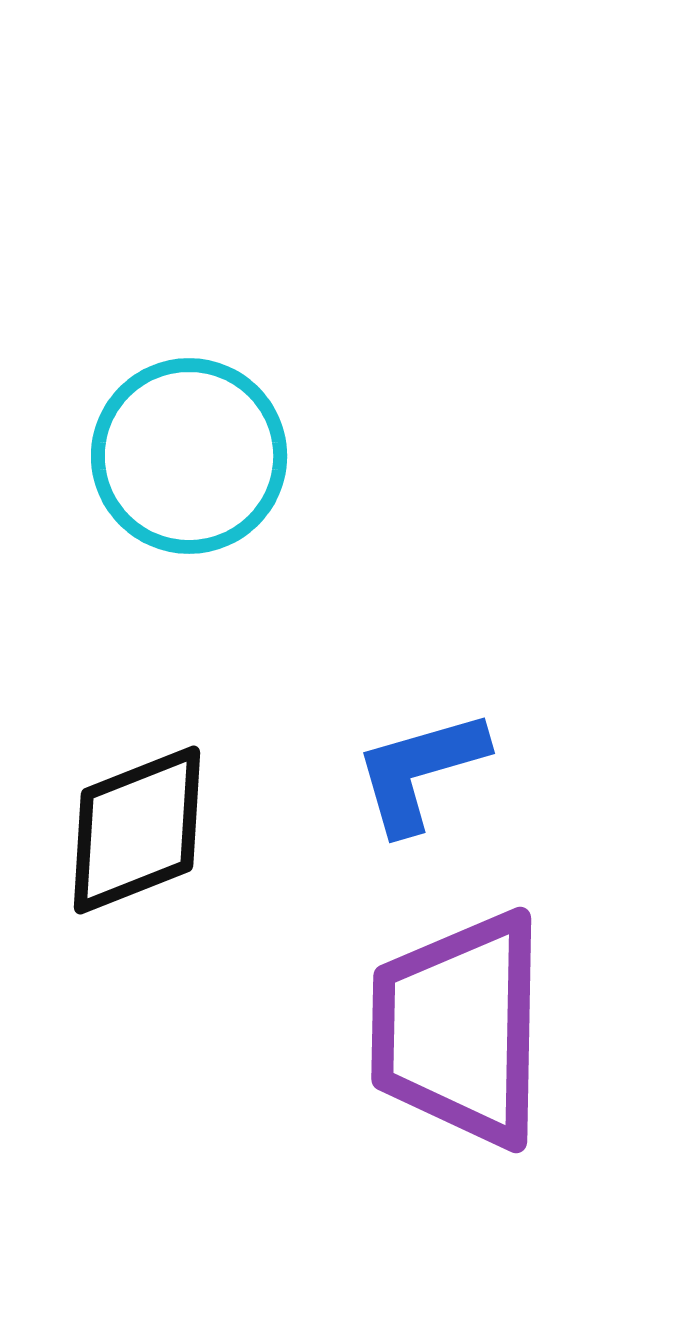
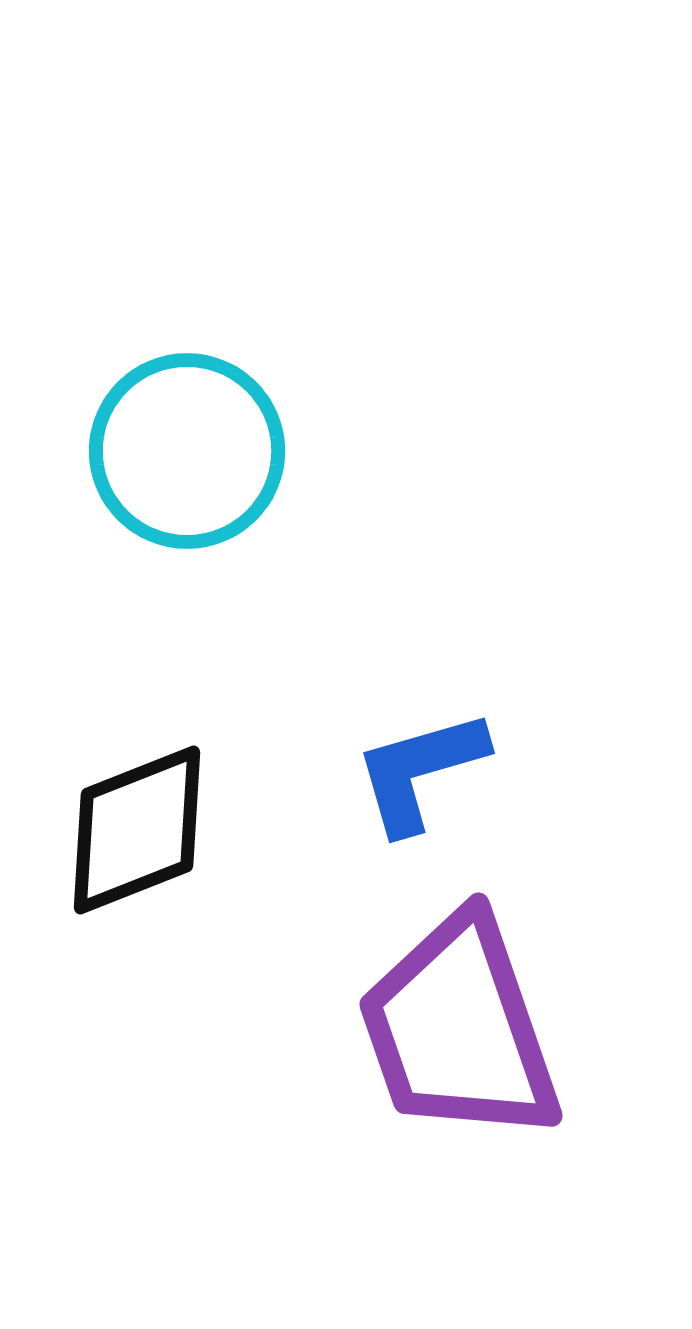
cyan circle: moved 2 px left, 5 px up
purple trapezoid: rotated 20 degrees counterclockwise
